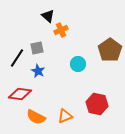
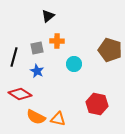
black triangle: rotated 40 degrees clockwise
orange cross: moved 4 px left, 11 px down; rotated 24 degrees clockwise
brown pentagon: rotated 20 degrees counterclockwise
black line: moved 3 px left, 1 px up; rotated 18 degrees counterclockwise
cyan circle: moved 4 px left
blue star: moved 1 px left
red diamond: rotated 25 degrees clockwise
orange triangle: moved 7 px left, 3 px down; rotated 35 degrees clockwise
